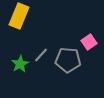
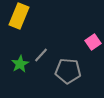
pink square: moved 4 px right
gray pentagon: moved 11 px down
